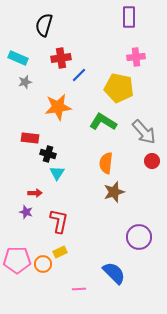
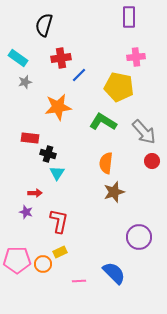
cyan rectangle: rotated 12 degrees clockwise
yellow pentagon: moved 1 px up
pink line: moved 8 px up
